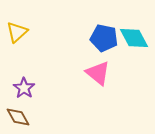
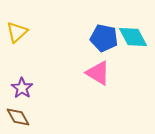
cyan diamond: moved 1 px left, 1 px up
pink triangle: rotated 8 degrees counterclockwise
purple star: moved 2 px left
